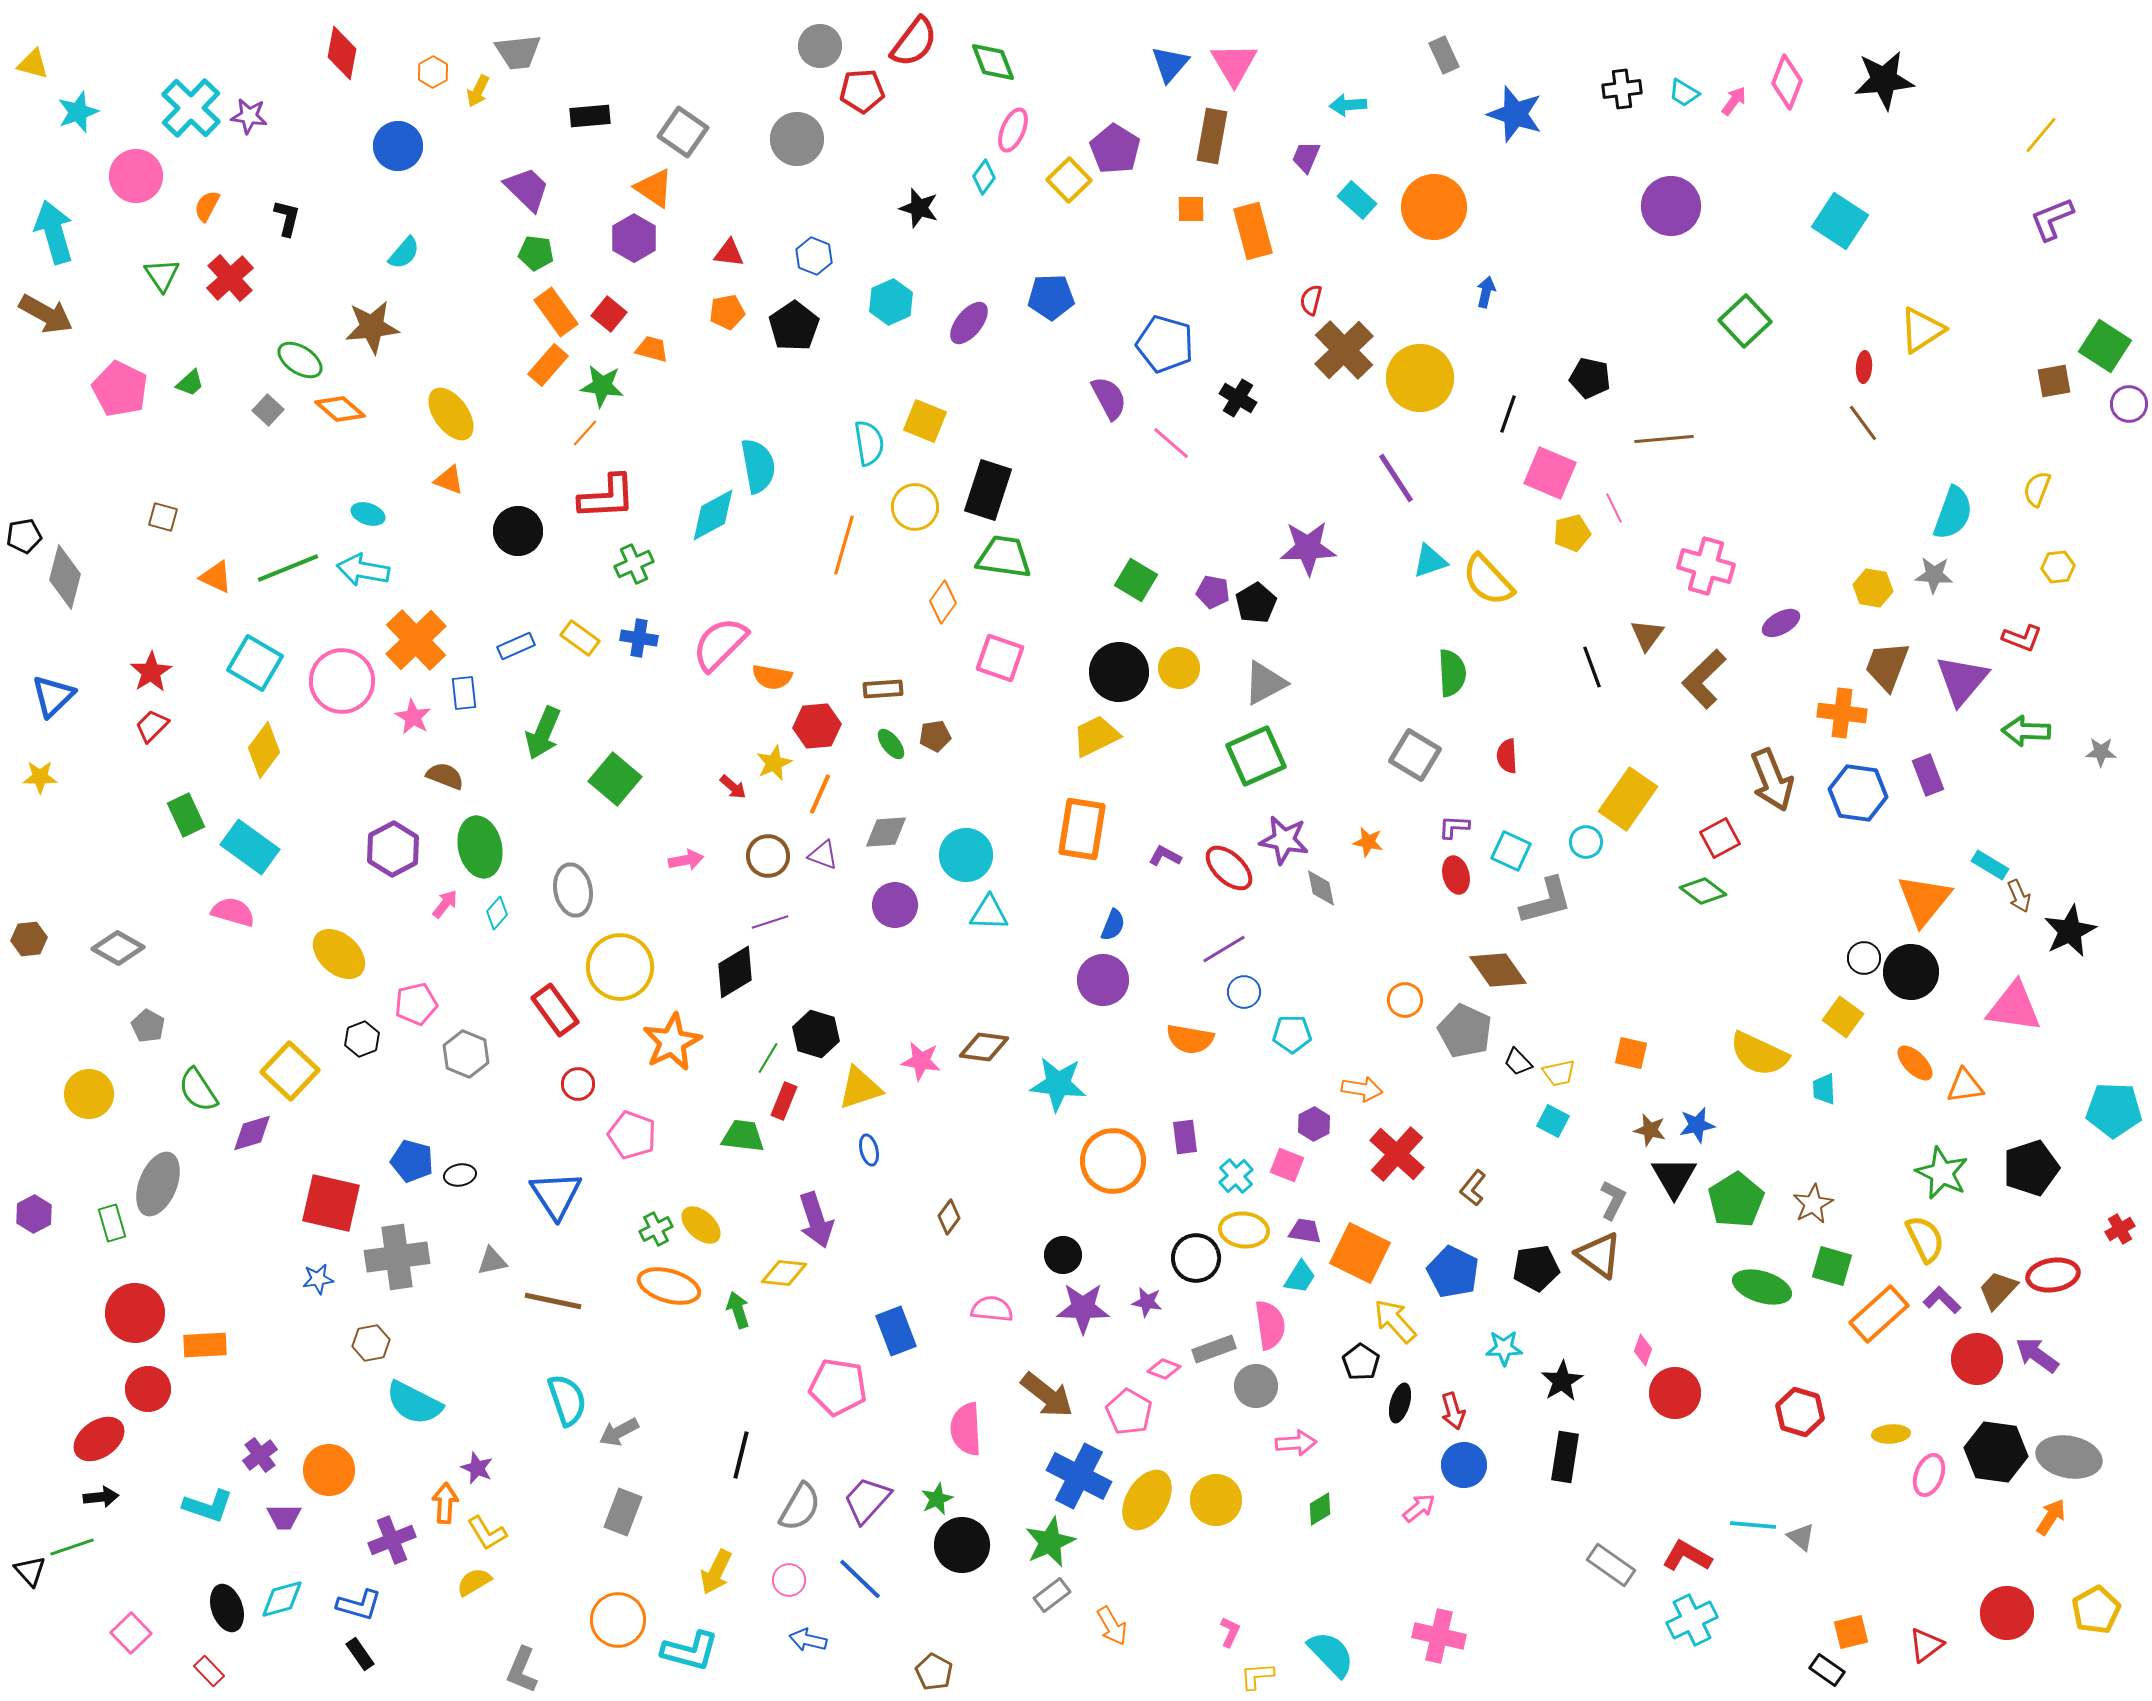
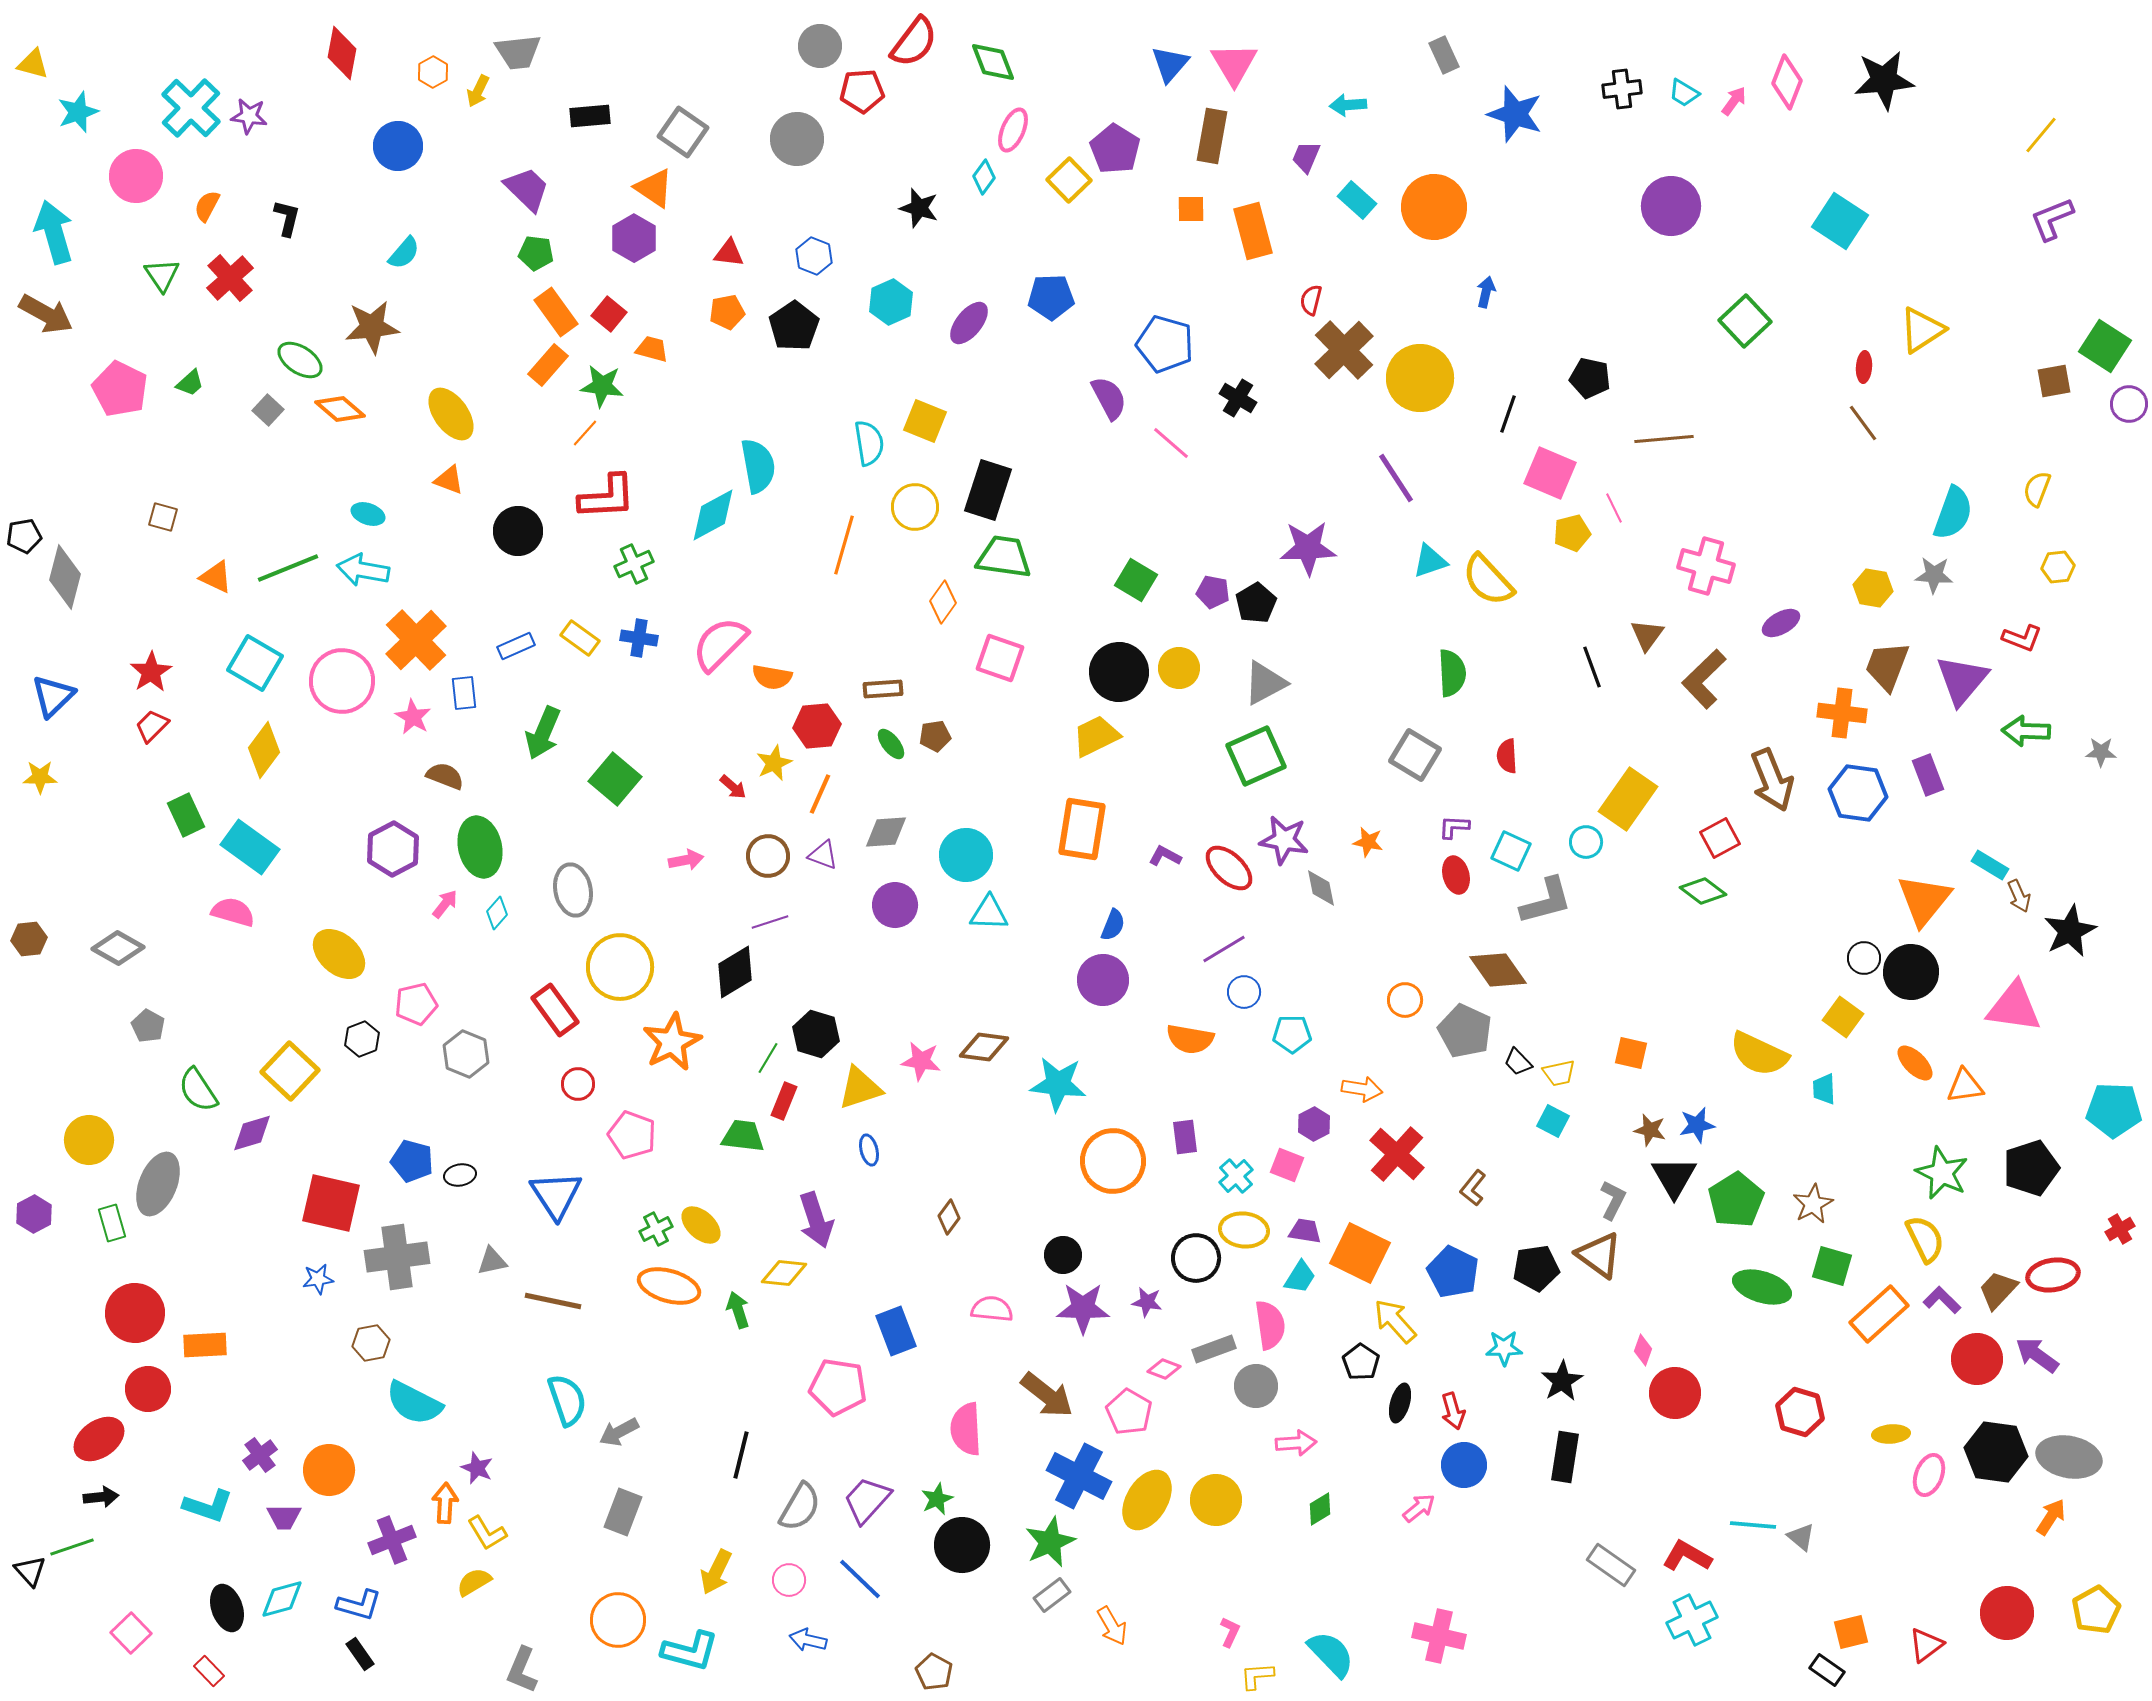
yellow circle at (89, 1094): moved 46 px down
